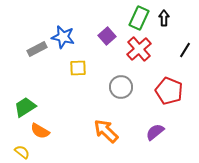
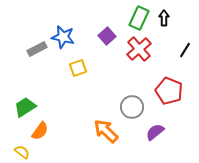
yellow square: rotated 18 degrees counterclockwise
gray circle: moved 11 px right, 20 px down
orange semicircle: rotated 84 degrees counterclockwise
